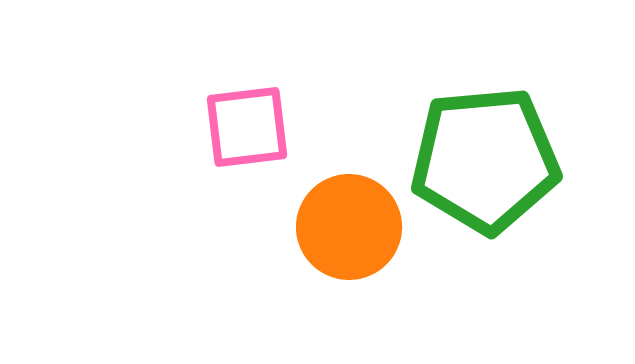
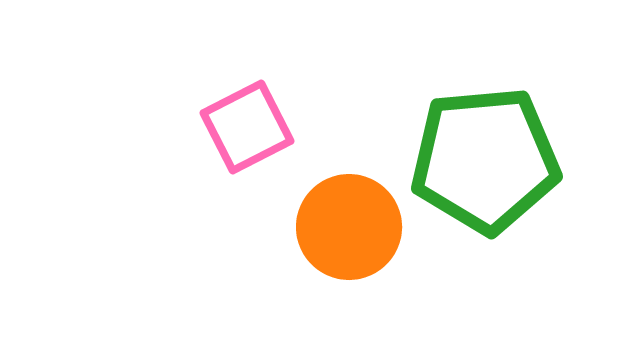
pink square: rotated 20 degrees counterclockwise
